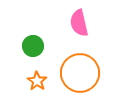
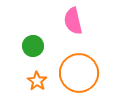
pink semicircle: moved 6 px left, 2 px up
orange circle: moved 1 px left
